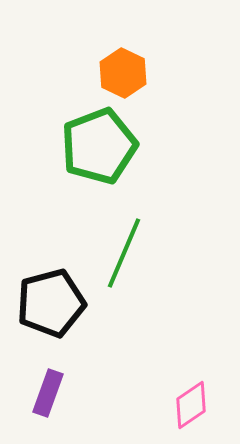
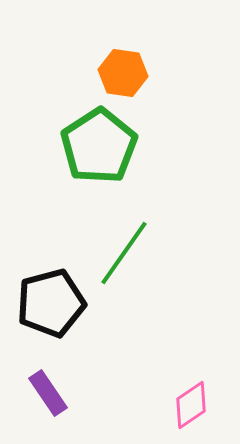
orange hexagon: rotated 18 degrees counterclockwise
green pentagon: rotated 12 degrees counterclockwise
green line: rotated 12 degrees clockwise
purple rectangle: rotated 54 degrees counterclockwise
